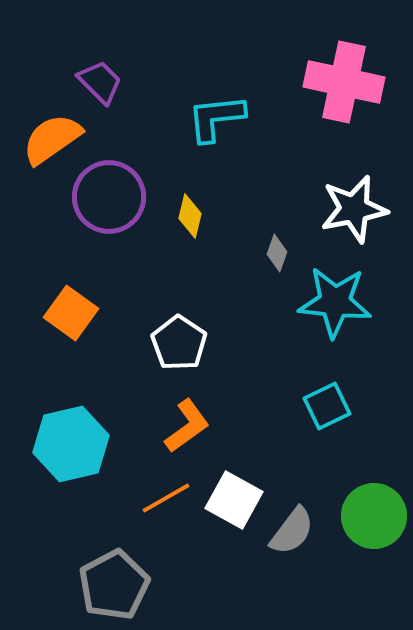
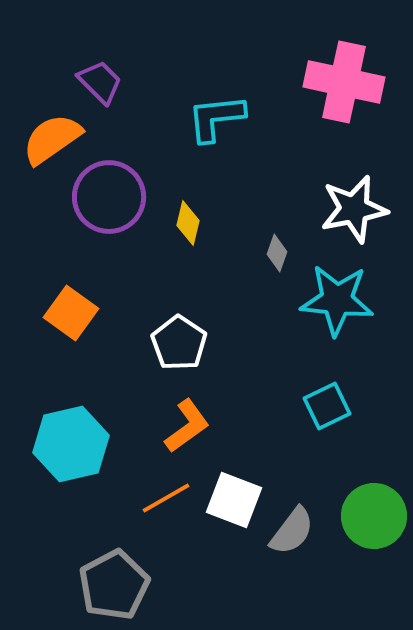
yellow diamond: moved 2 px left, 7 px down
cyan star: moved 2 px right, 2 px up
white square: rotated 8 degrees counterclockwise
